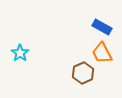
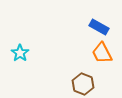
blue rectangle: moved 3 px left
brown hexagon: moved 11 px down; rotated 15 degrees counterclockwise
